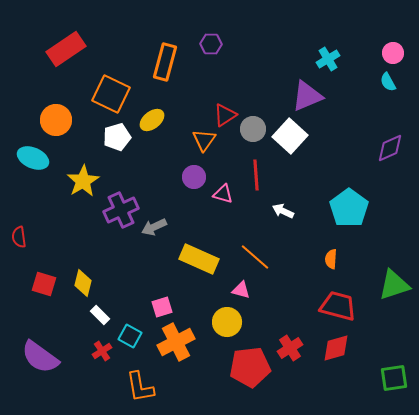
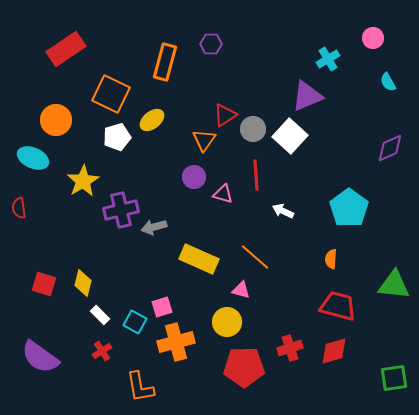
pink circle at (393, 53): moved 20 px left, 15 px up
purple cross at (121, 210): rotated 12 degrees clockwise
gray arrow at (154, 227): rotated 10 degrees clockwise
red semicircle at (19, 237): moved 29 px up
green triangle at (394, 285): rotated 24 degrees clockwise
cyan square at (130, 336): moved 5 px right, 14 px up
orange cross at (176, 342): rotated 12 degrees clockwise
red cross at (290, 348): rotated 15 degrees clockwise
red diamond at (336, 348): moved 2 px left, 3 px down
red pentagon at (250, 367): moved 6 px left; rotated 6 degrees clockwise
